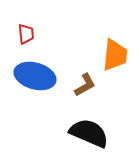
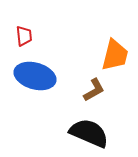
red trapezoid: moved 2 px left, 2 px down
orange trapezoid: rotated 8 degrees clockwise
brown L-shape: moved 9 px right, 5 px down
